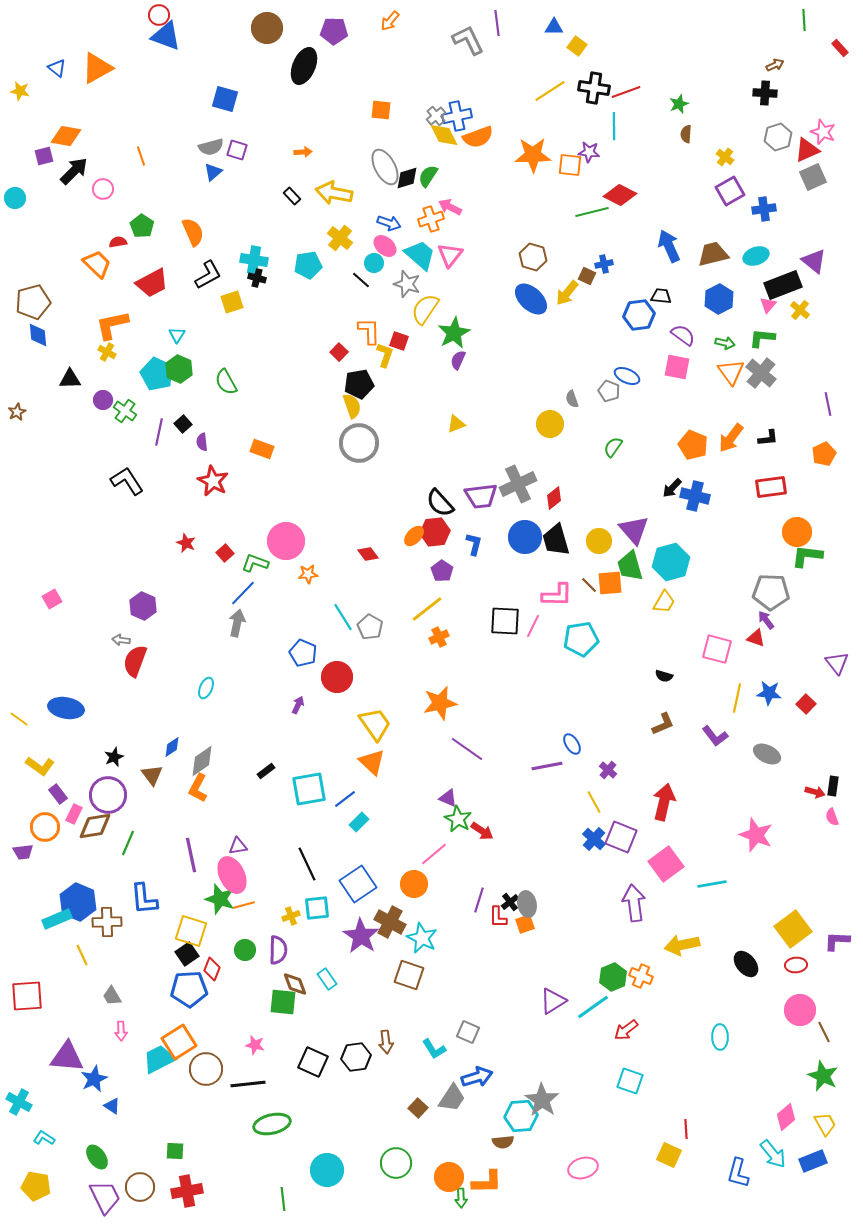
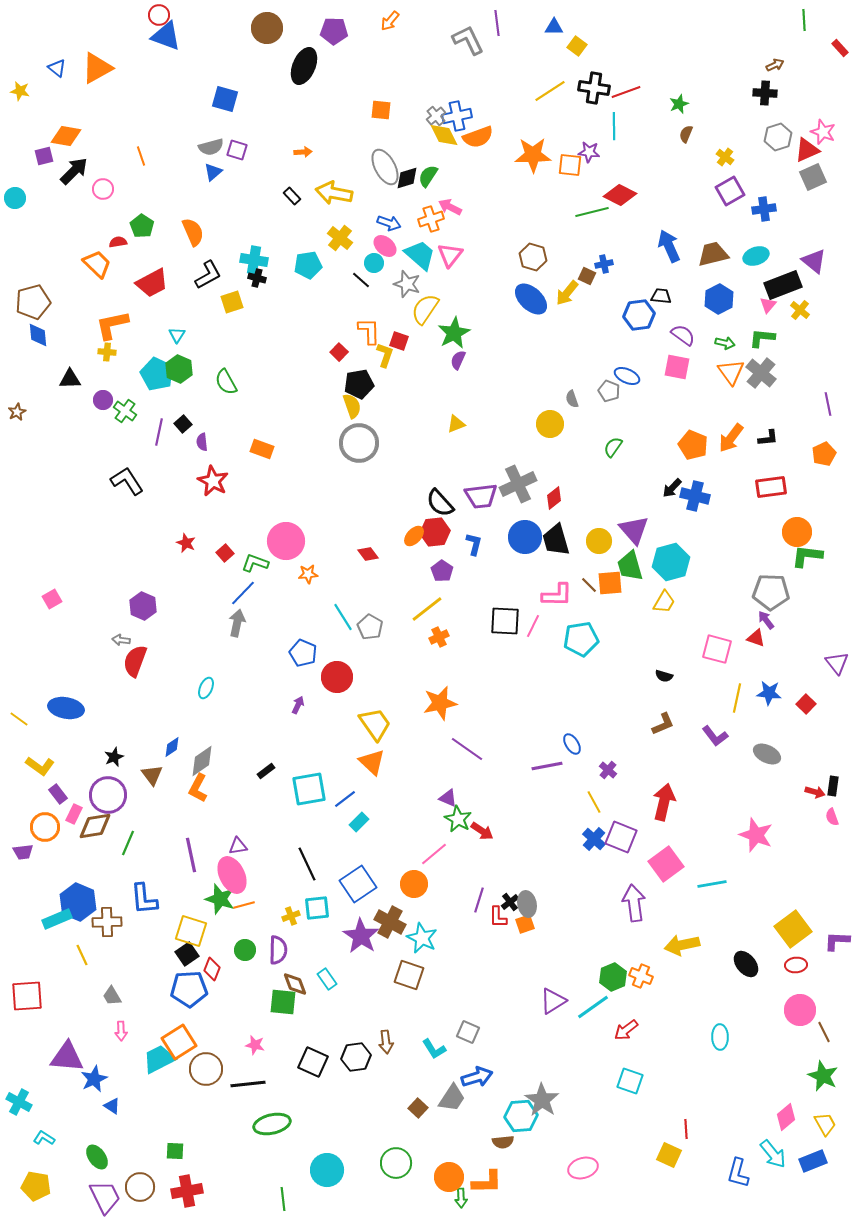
brown semicircle at (686, 134): rotated 18 degrees clockwise
yellow cross at (107, 352): rotated 24 degrees counterclockwise
